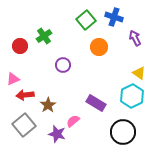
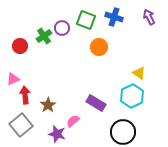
green square: rotated 30 degrees counterclockwise
purple arrow: moved 14 px right, 21 px up
purple circle: moved 1 px left, 37 px up
red arrow: rotated 90 degrees clockwise
gray square: moved 3 px left
